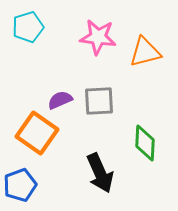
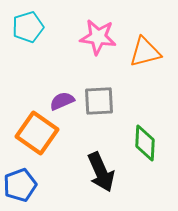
purple semicircle: moved 2 px right, 1 px down
black arrow: moved 1 px right, 1 px up
